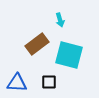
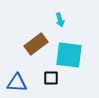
brown rectangle: moved 1 px left
cyan square: rotated 8 degrees counterclockwise
black square: moved 2 px right, 4 px up
